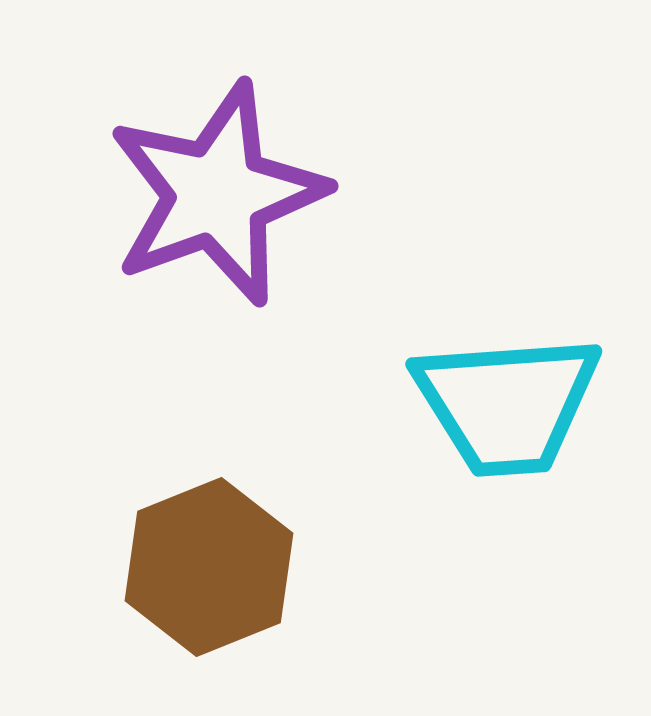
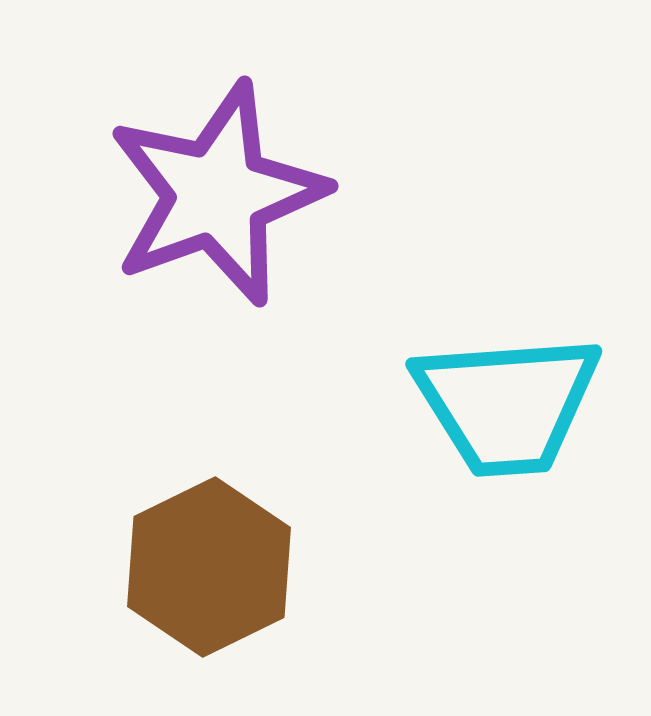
brown hexagon: rotated 4 degrees counterclockwise
